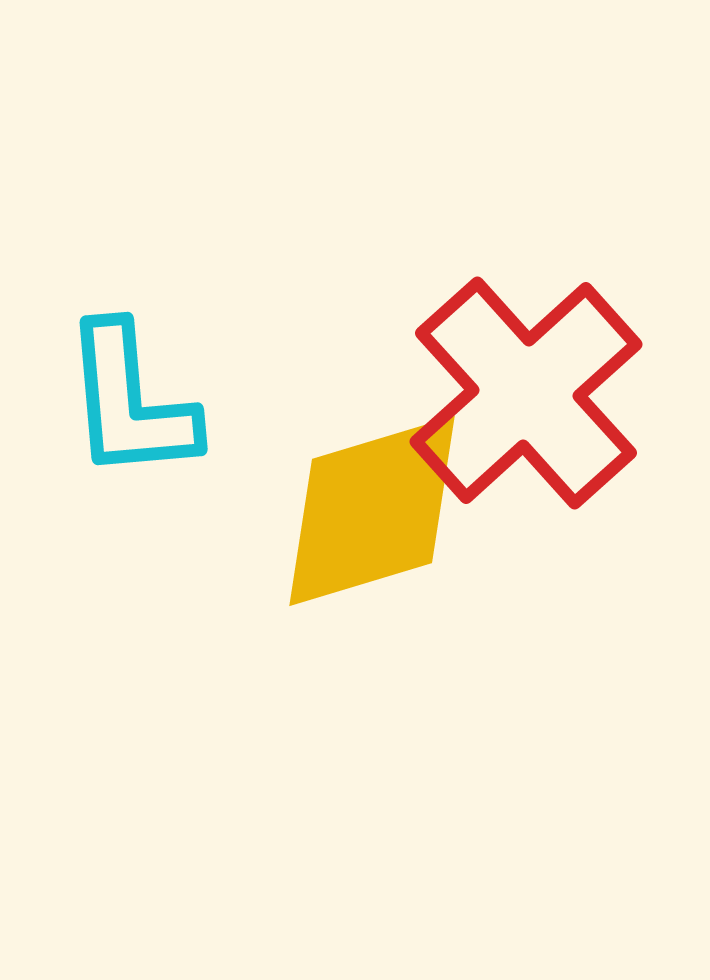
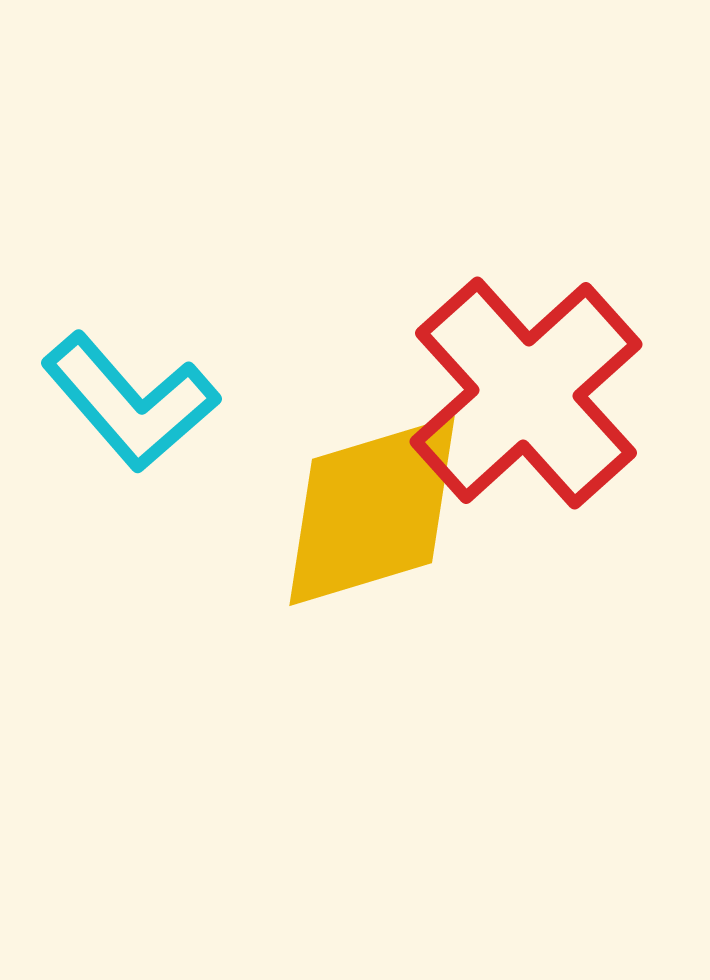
cyan L-shape: rotated 36 degrees counterclockwise
